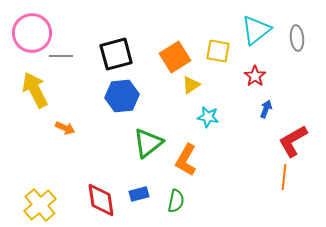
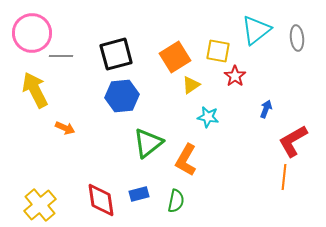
red star: moved 20 px left
